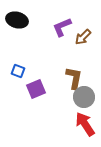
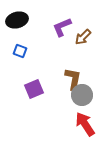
black ellipse: rotated 30 degrees counterclockwise
blue square: moved 2 px right, 20 px up
brown L-shape: moved 1 px left, 1 px down
purple square: moved 2 px left
gray circle: moved 2 px left, 2 px up
